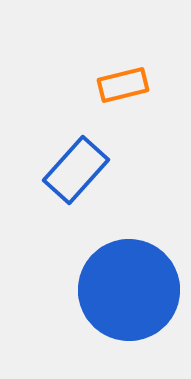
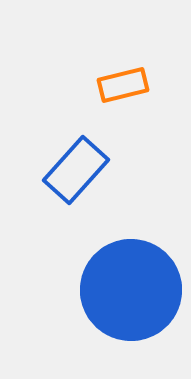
blue circle: moved 2 px right
